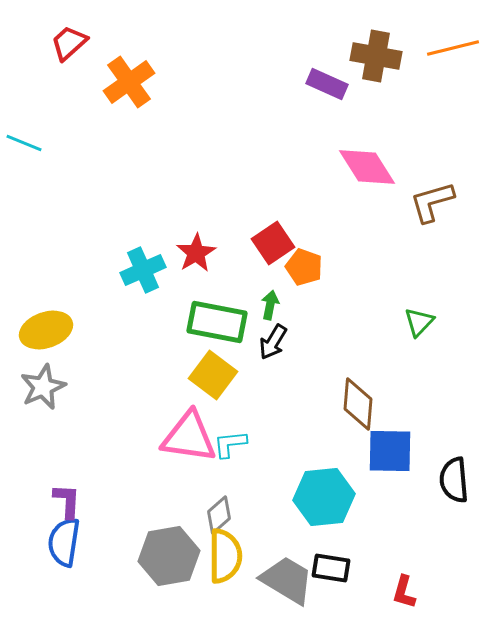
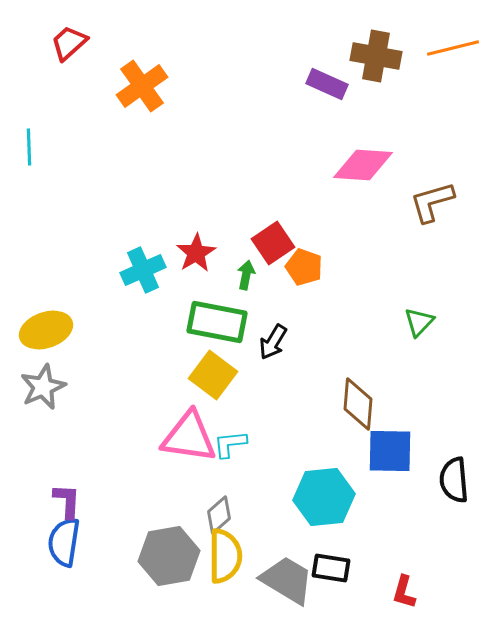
orange cross: moved 13 px right, 4 px down
cyan line: moved 5 px right, 4 px down; rotated 66 degrees clockwise
pink diamond: moved 4 px left, 2 px up; rotated 54 degrees counterclockwise
green arrow: moved 24 px left, 30 px up
